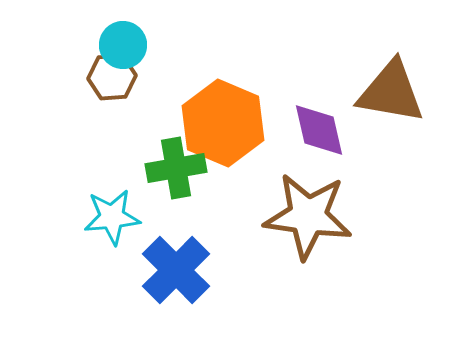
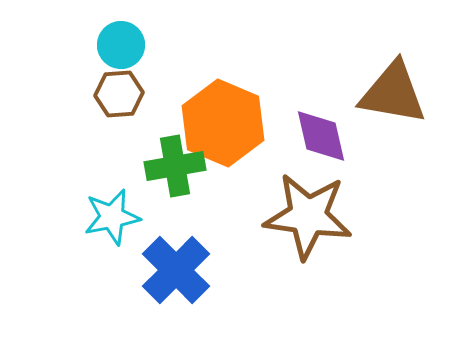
cyan circle: moved 2 px left
brown hexagon: moved 7 px right, 17 px down
brown triangle: moved 2 px right, 1 px down
purple diamond: moved 2 px right, 6 px down
green cross: moved 1 px left, 2 px up
cyan star: rotated 6 degrees counterclockwise
